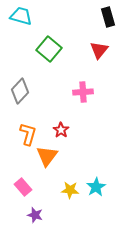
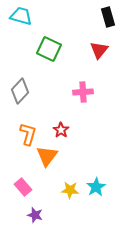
green square: rotated 15 degrees counterclockwise
